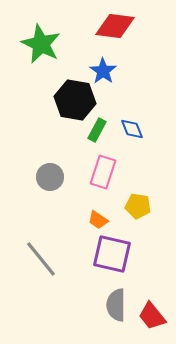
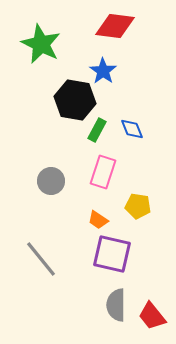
gray circle: moved 1 px right, 4 px down
